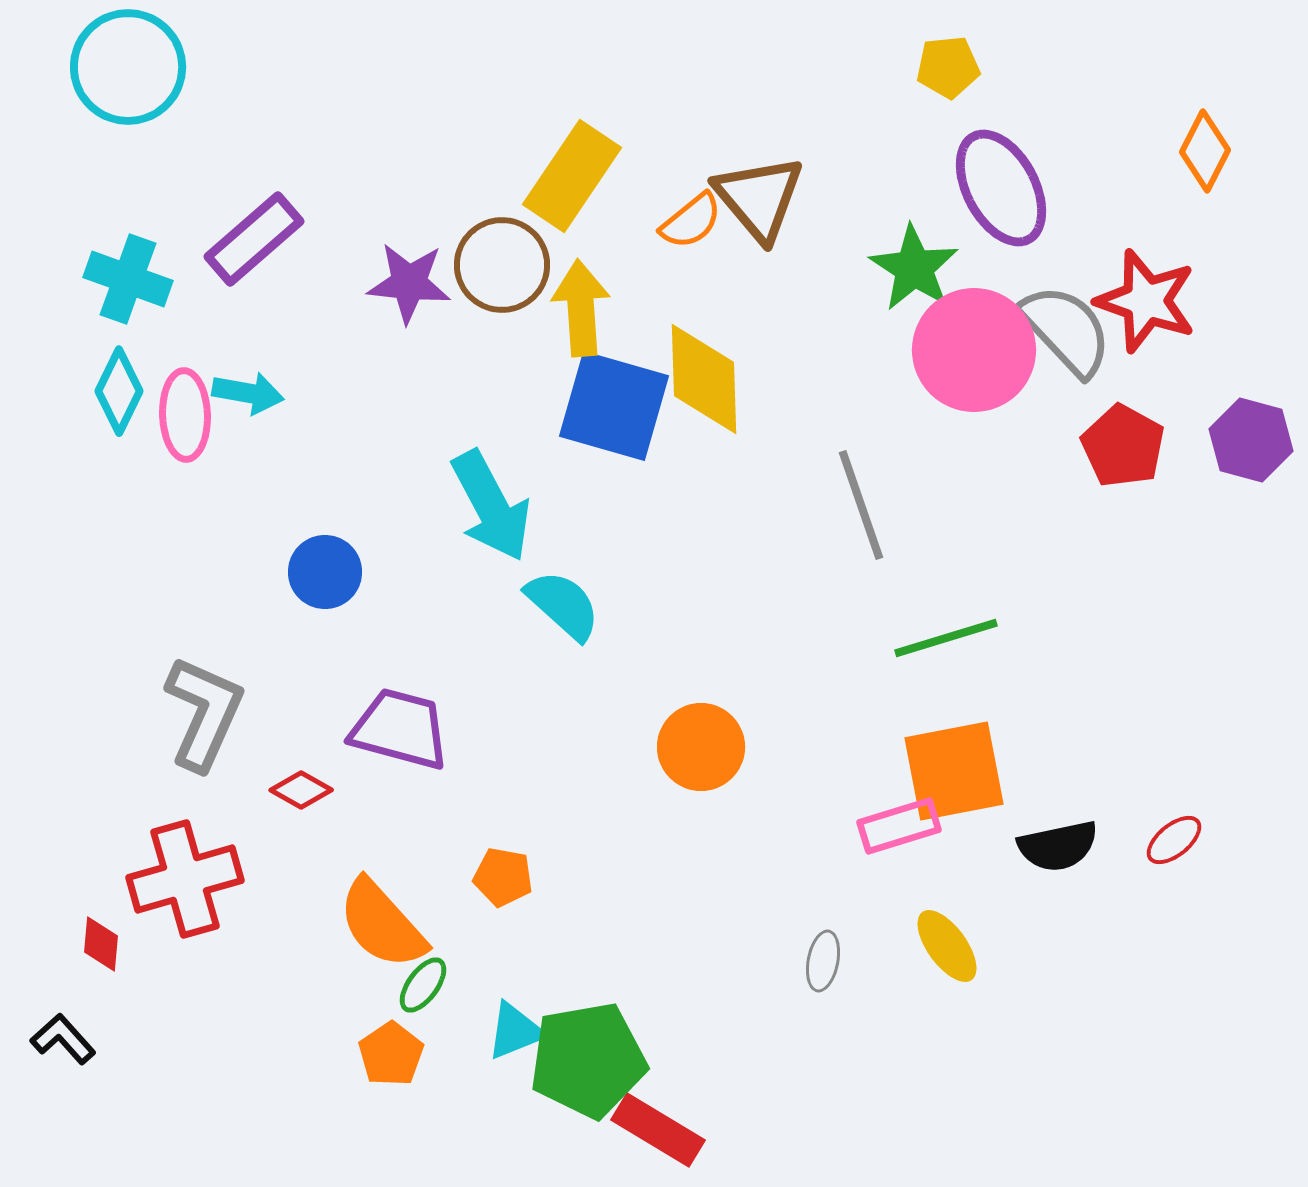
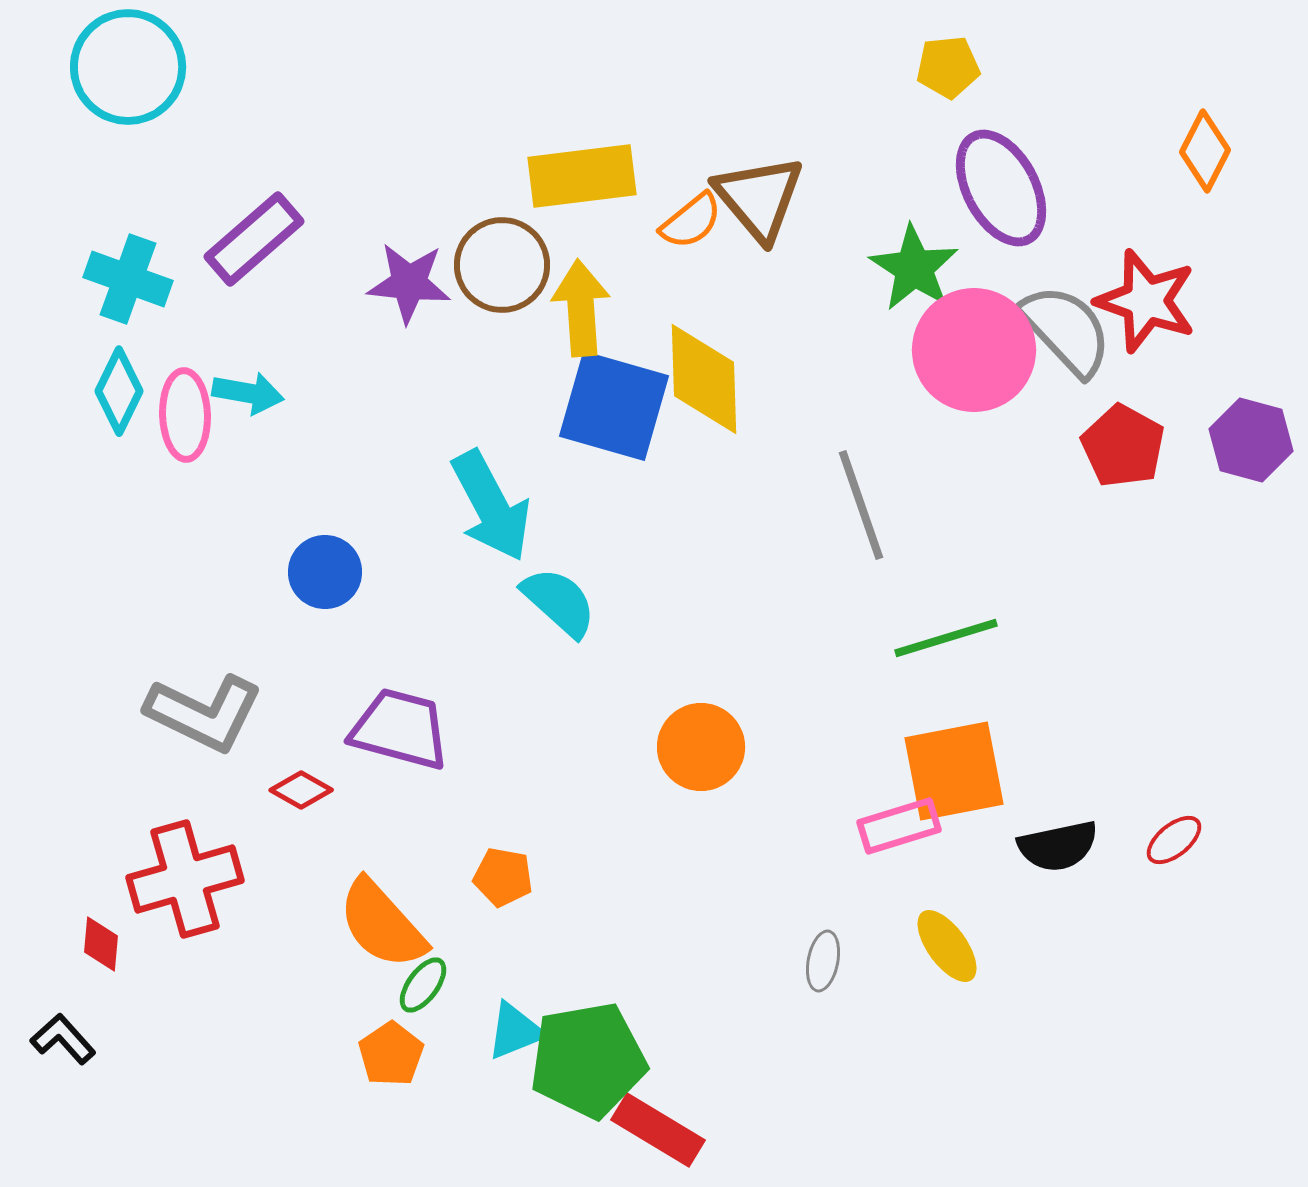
yellow rectangle at (572, 176): moved 10 px right; rotated 49 degrees clockwise
cyan semicircle at (563, 605): moved 4 px left, 3 px up
gray L-shape at (204, 713): rotated 92 degrees clockwise
